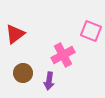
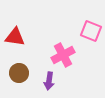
red triangle: moved 3 px down; rotated 45 degrees clockwise
brown circle: moved 4 px left
